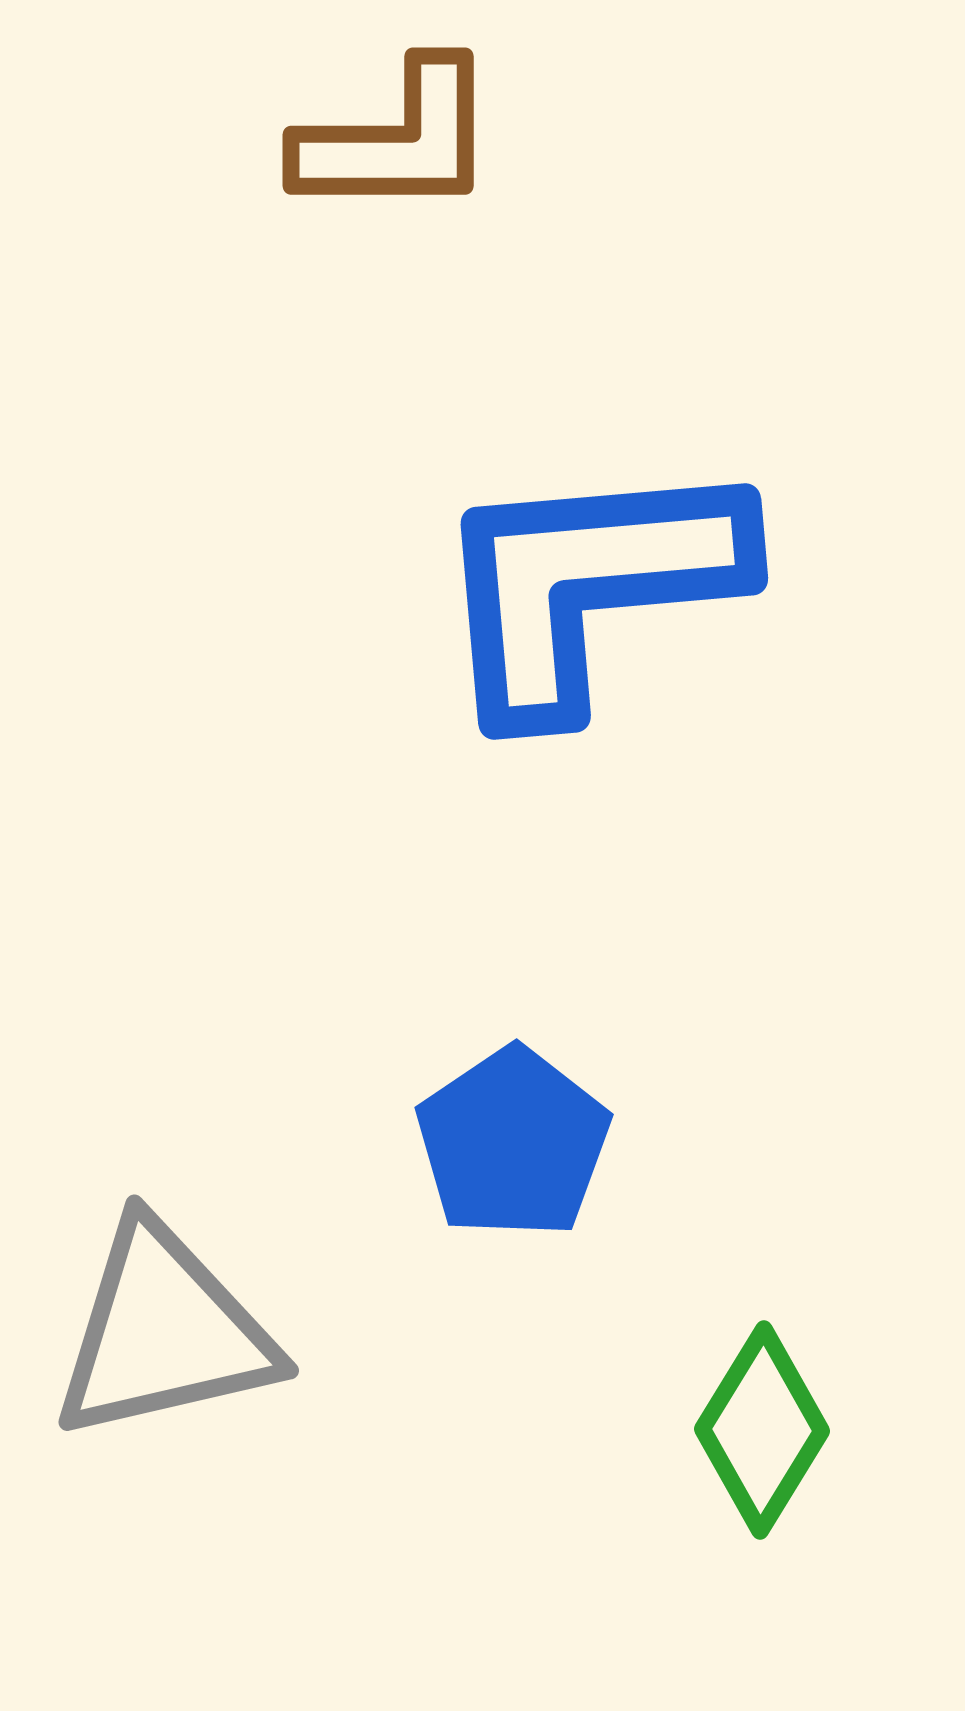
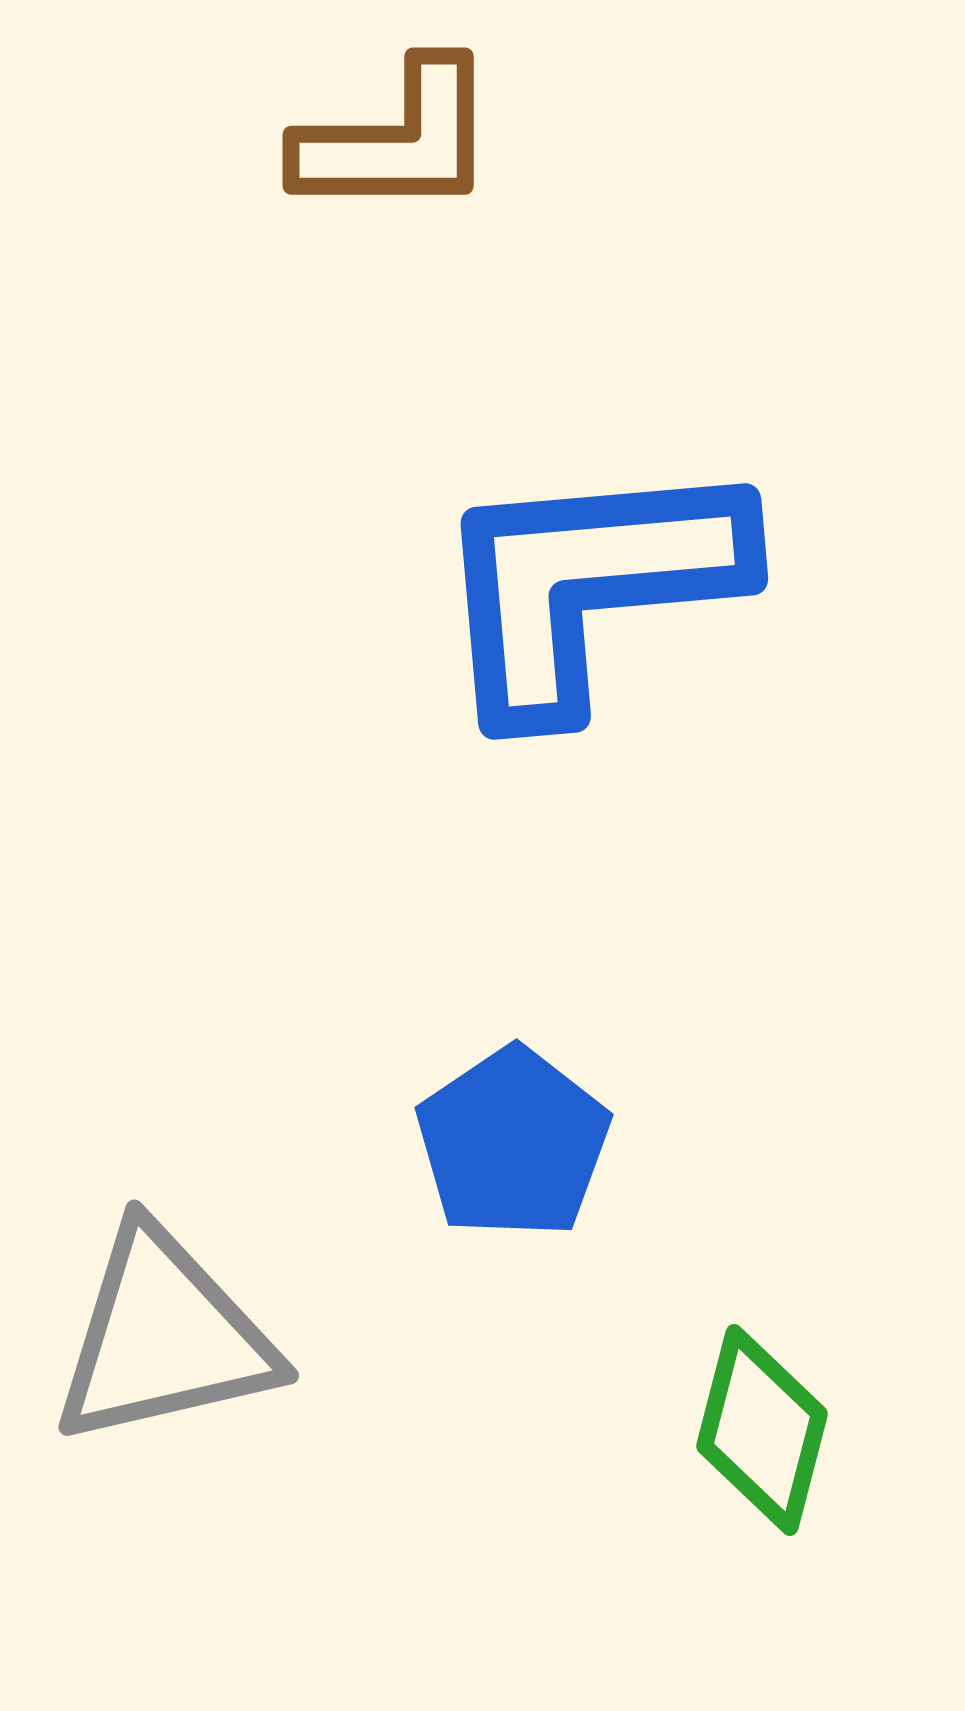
gray triangle: moved 5 px down
green diamond: rotated 17 degrees counterclockwise
